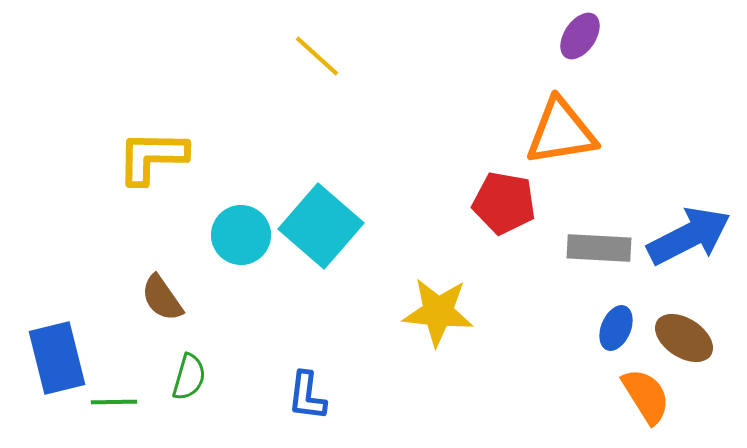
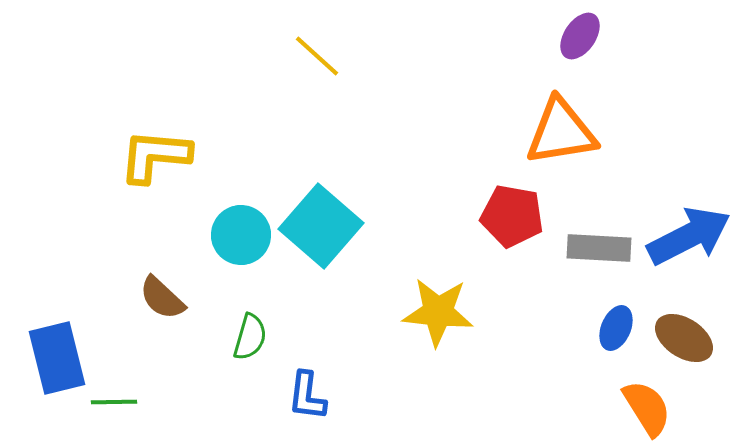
yellow L-shape: moved 3 px right, 1 px up; rotated 4 degrees clockwise
red pentagon: moved 8 px right, 13 px down
brown semicircle: rotated 12 degrees counterclockwise
green semicircle: moved 61 px right, 40 px up
orange semicircle: moved 1 px right, 12 px down
